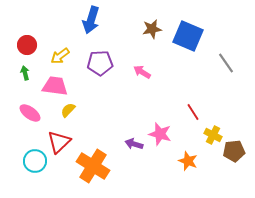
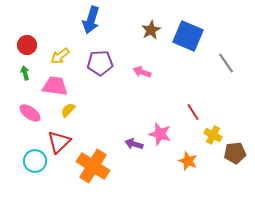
brown star: moved 1 px left, 1 px down; rotated 18 degrees counterclockwise
pink arrow: rotated 12 degrees counterclockwise
brown pentagon: moved 1 px right, 2 px down
